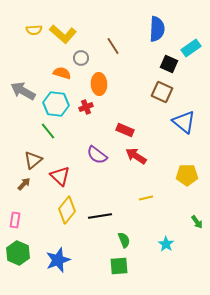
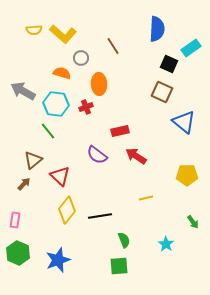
red rectangle: moved 5 px left, 1 px down; rotated 36 degrees counterclockwise
green arrow: moved 4 px left
